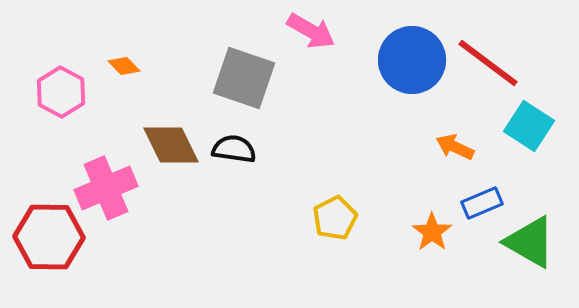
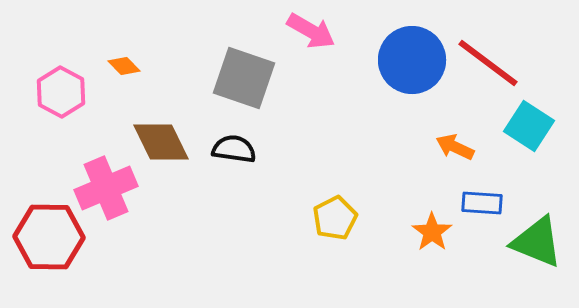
brown diamond: moved 10 px left, 3 px up
blue rectangle: rotated 27 degrees clockwise
green triangle: moved 7 px right; rotated 8 degrees counterclockwise
